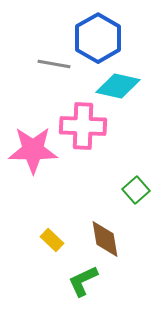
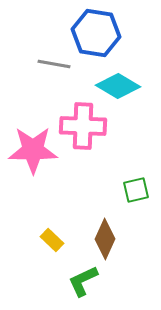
blue hexagon: moved 2 px left, 5 px up; rotated 21 degrees counterclockwise
cyan diamond: rotated 18 degrees clockwise
green square: rotated 28 degrees clockwise
brown diamond: rotated 33 degrees clockwise
